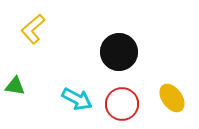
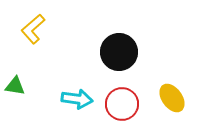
cyan arrow: rotated 20 degrees counterclockwise
